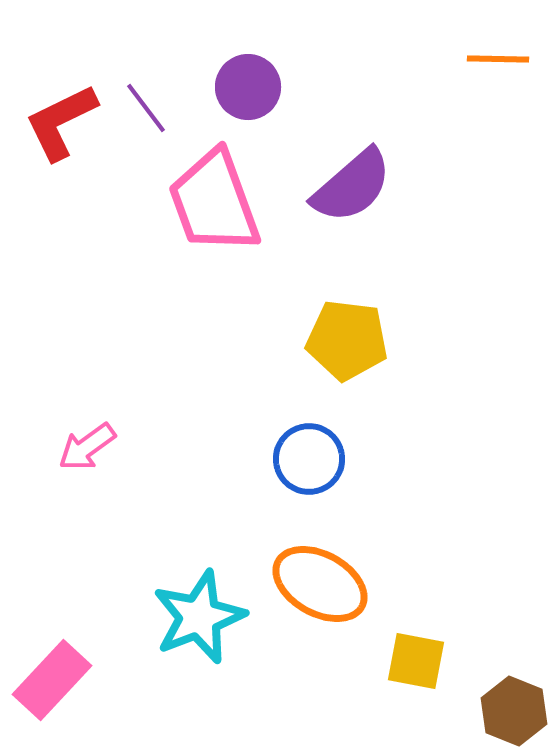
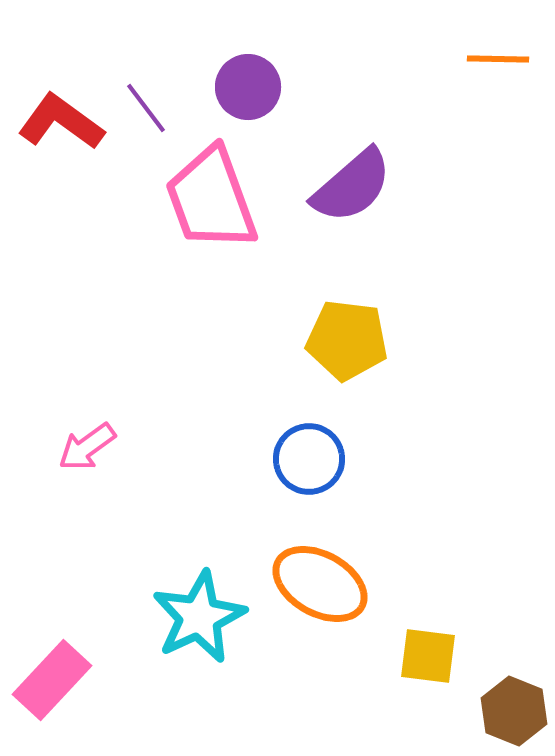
red L-shape: rotated 62 degrees clockwise
pink trapezoid: moved 3 px left, 3 px up
cyan star: rotated 4 degrees counterclockwise
yellow square: moved 12 px right, 5 px up; rotated 4 degrees counterclockwise
